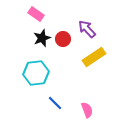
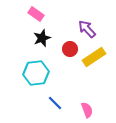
red circle: moved 7 px right, 10 px down
